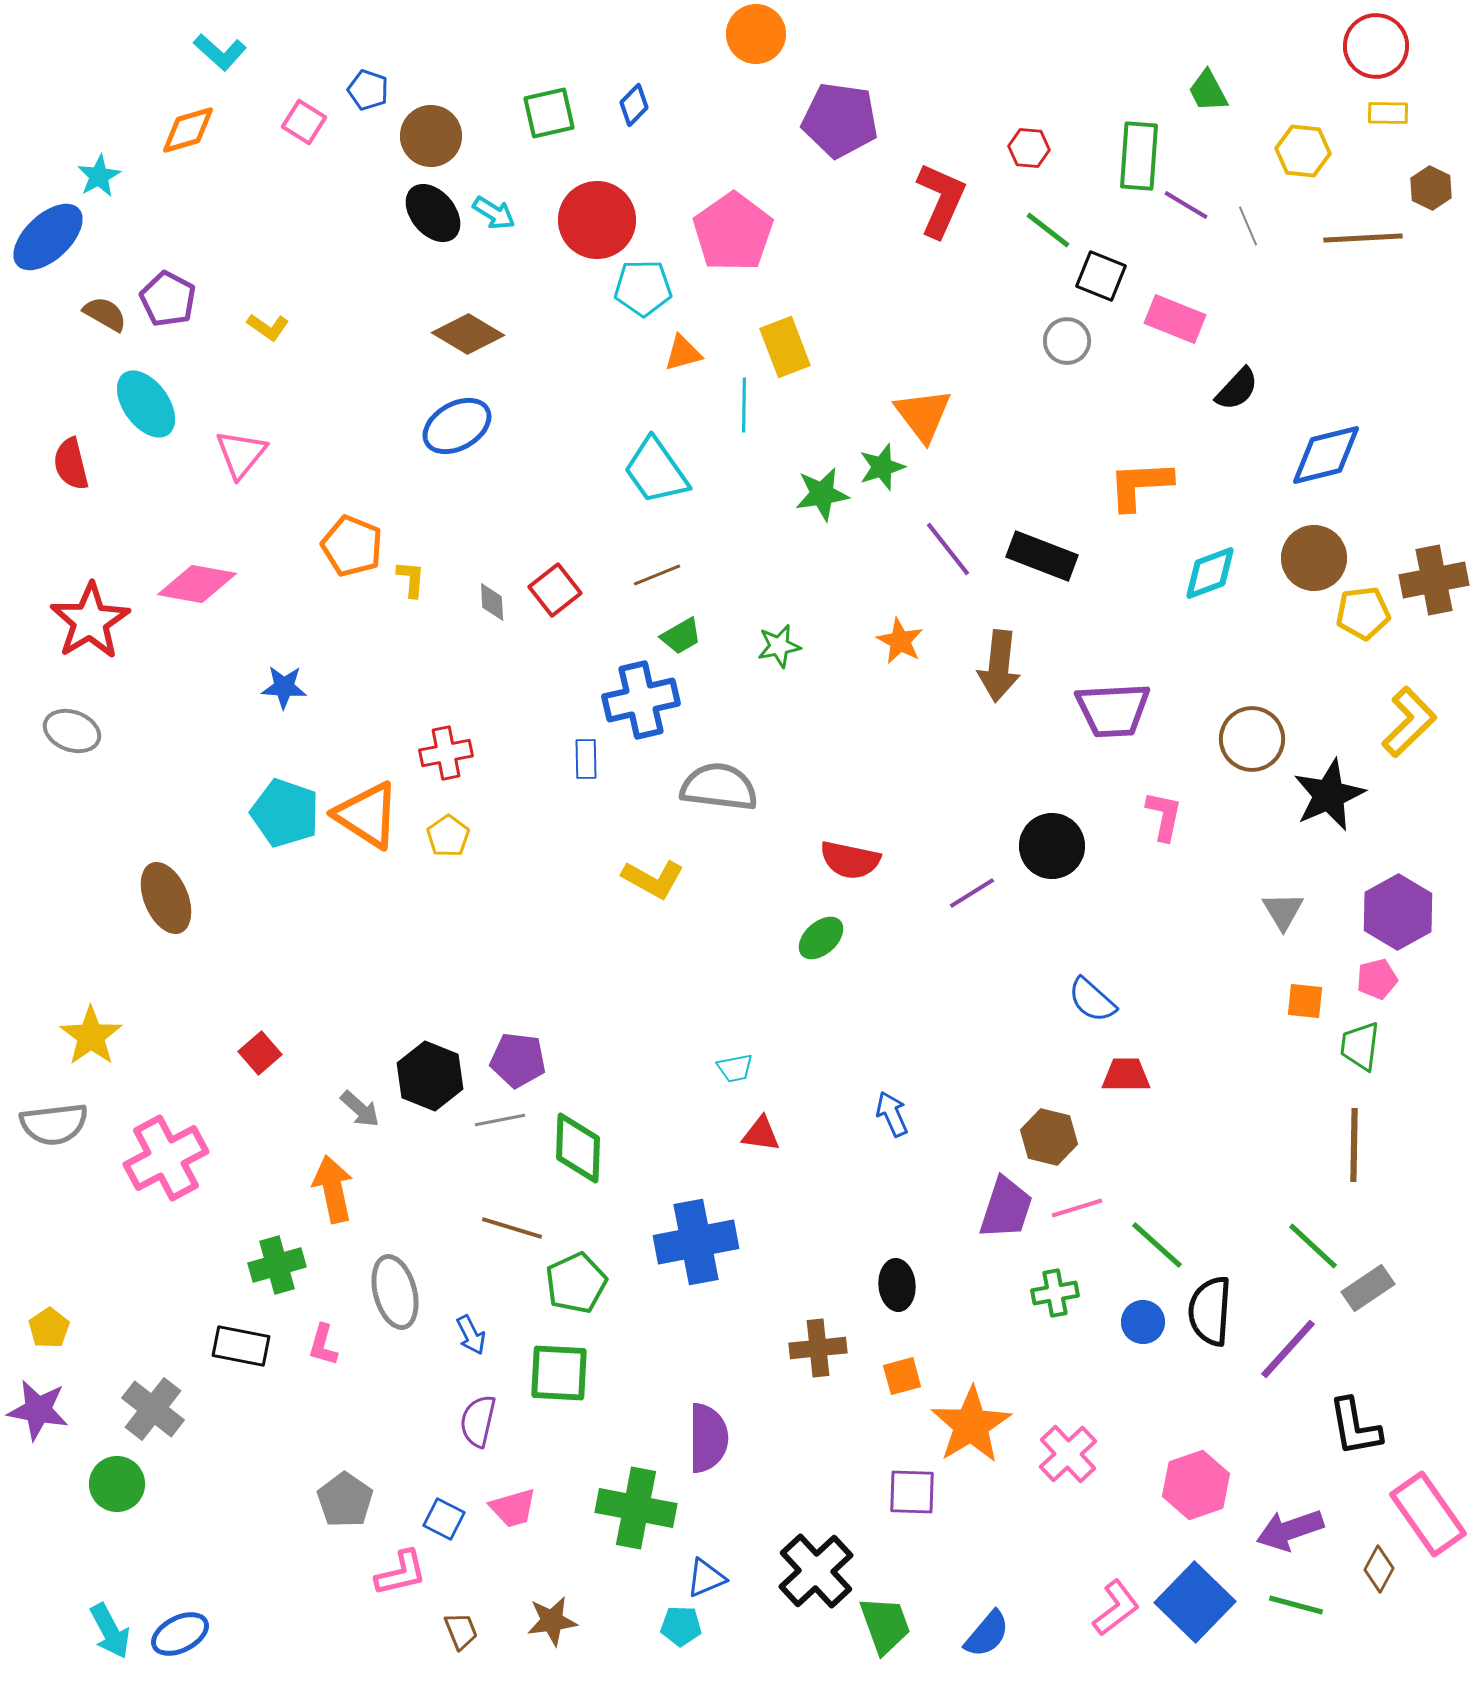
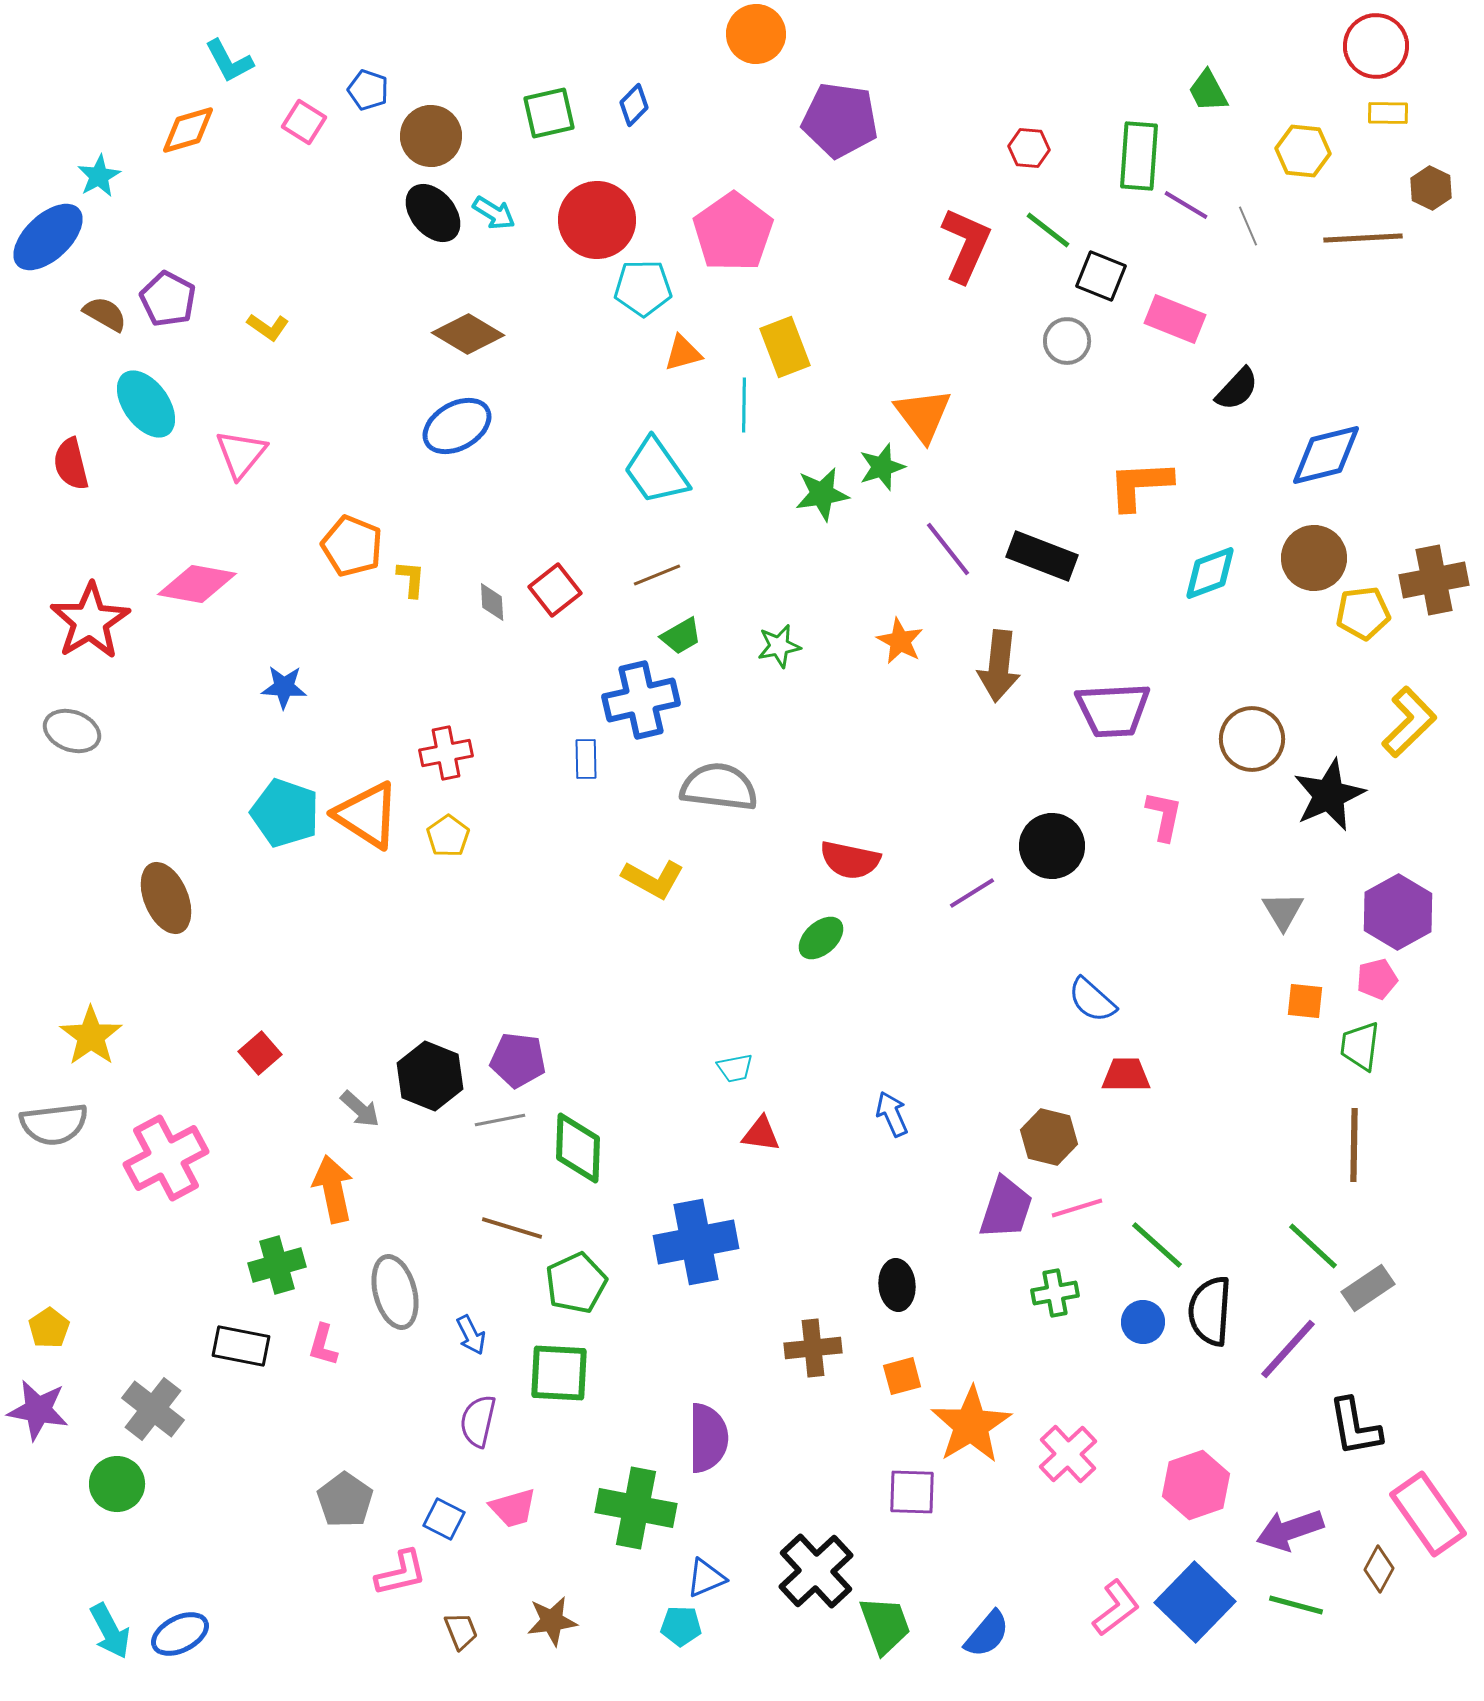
cyan L-shape at (220, 52): moved 9 px right, 9 px down; rotated 20 degrees clockwise
red L-shape at (941, 200): moved 25 px right, 45 px down
brown cross at (818, 1348): moved 5 px left
